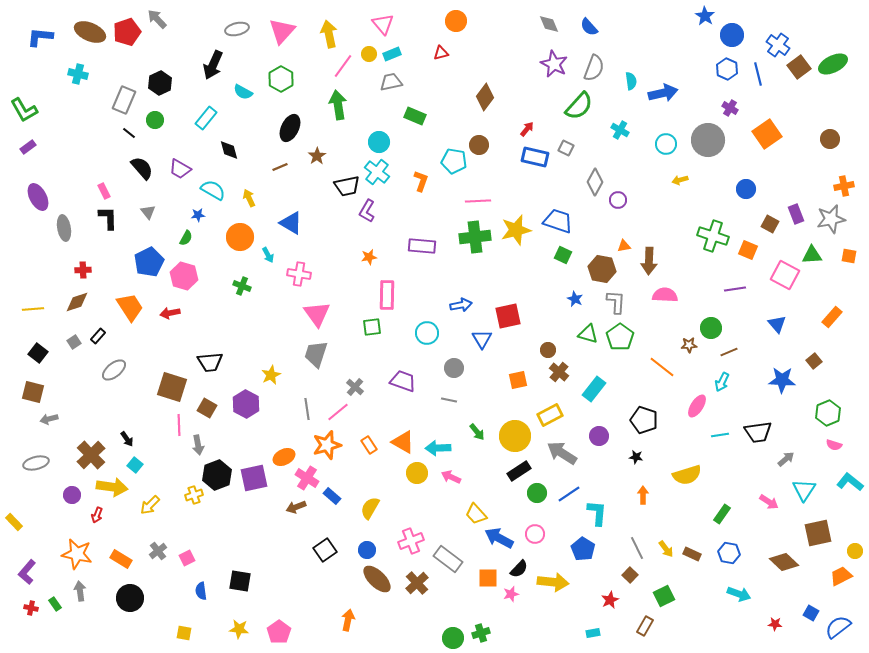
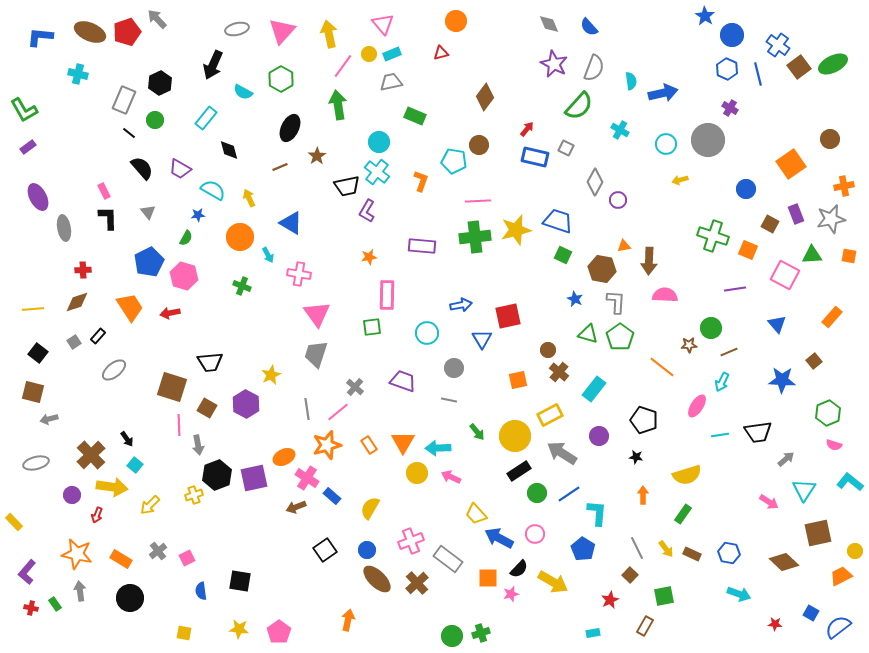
orange square at (767, 134): moved 24 px right, 30 px down
orange triangle at (403, 442): rotated 30 degrees clockwise
green rectangle at (722, 514): moved 39 px left
yellow arrow at (553, 582): rotated 24 degrees clockwise
green square at (664, 596): rotated 15 degrees clockwise
green circle at (453, 638): moved 1 px left, 2 px up
